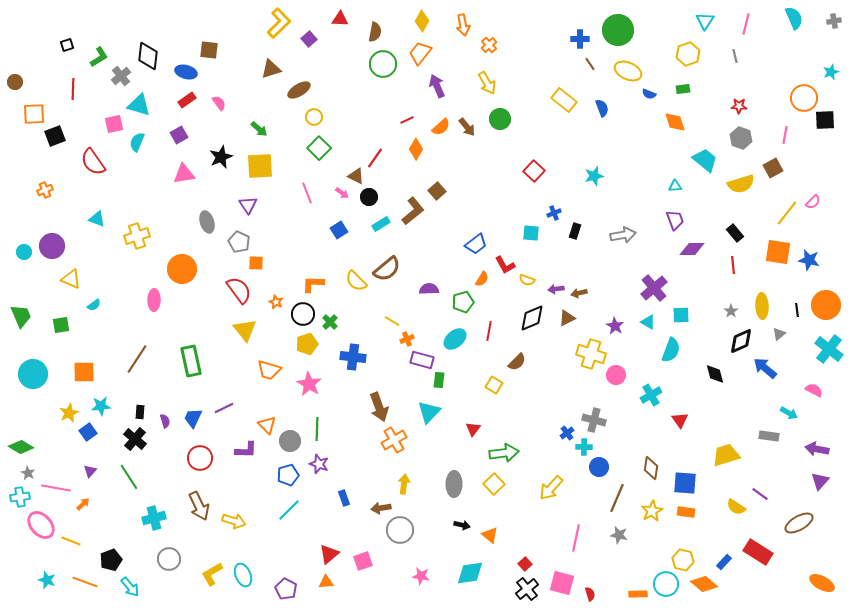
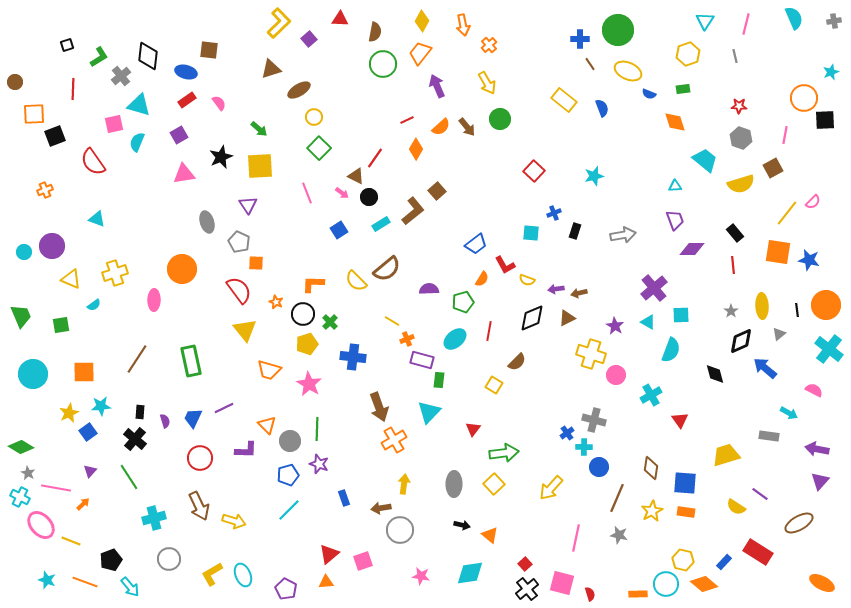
yellow cross at (137, 236): moved 22 px left, 37 px down
cyan cross at (20, 497): rotated 36 degrees clockwise
